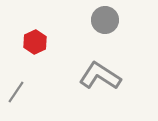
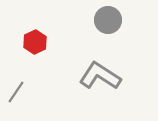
gray circle: moved 3 px right
